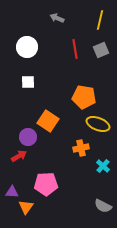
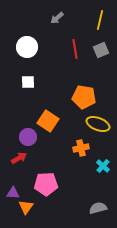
gray arrow: rotated 64 degrees counterclockwise
red arrow: moved 2 px down
purple triangle: moved 1 px right, 1 px down
gray semicircle: moved 5 px left, 2 px down; rotated 138 degrees clockwise
